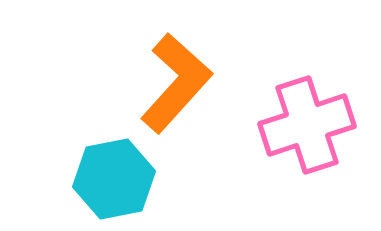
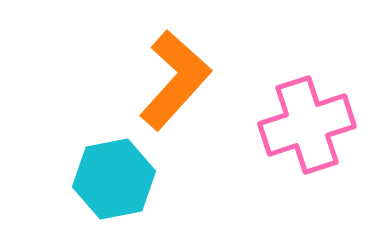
orange L-shape: moved 1 px left, 3 px up
